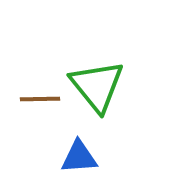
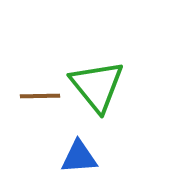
brown line: moved 3 px up
